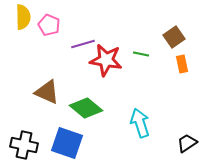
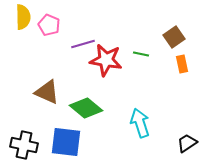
blue square: moved 1 px left, 1 px up; rotated 12 degrees counterclockwise
